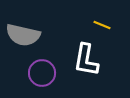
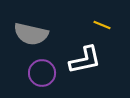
gray semicircle: moved 8 px right, 1 px up
white L-shape: moved 1 px left; rotated 112 degrees counterclockwise
